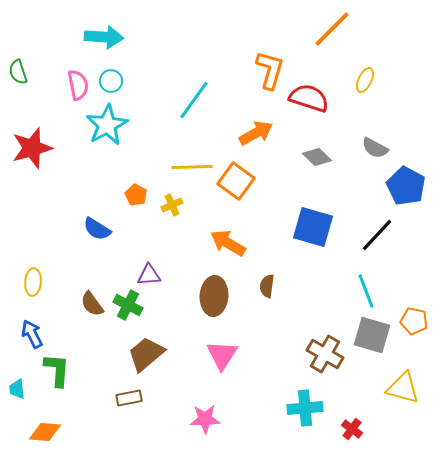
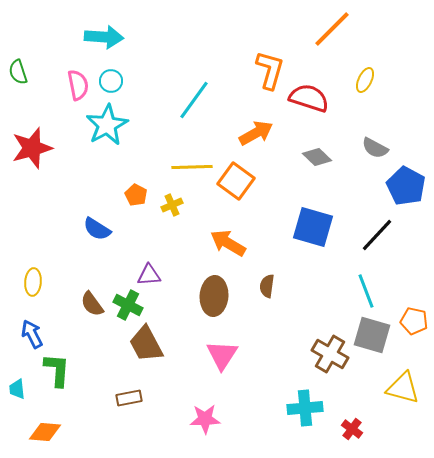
brown trapezoid at (146, 354): moved 10 px up; rotated 78 degrees counterclockwise
brown cross at (325, 354): moved 5 px right
